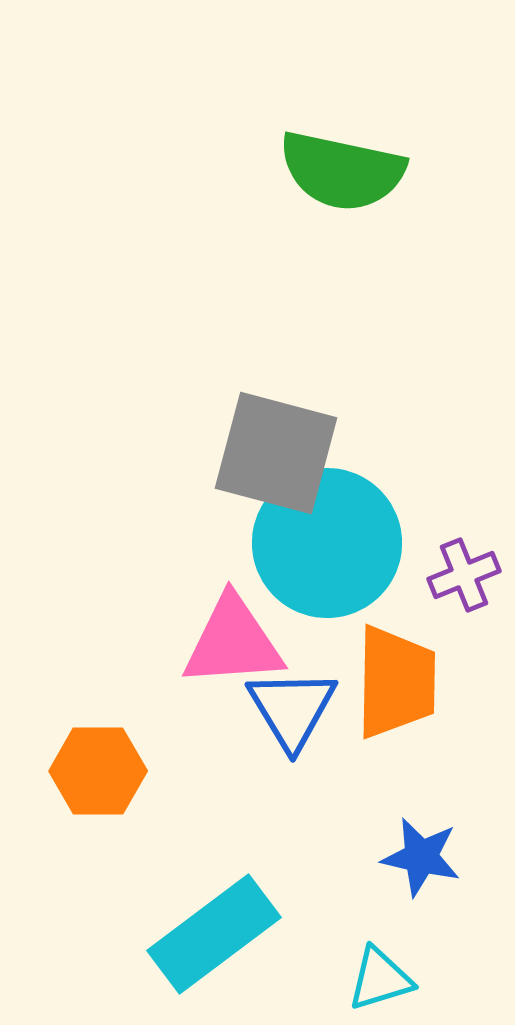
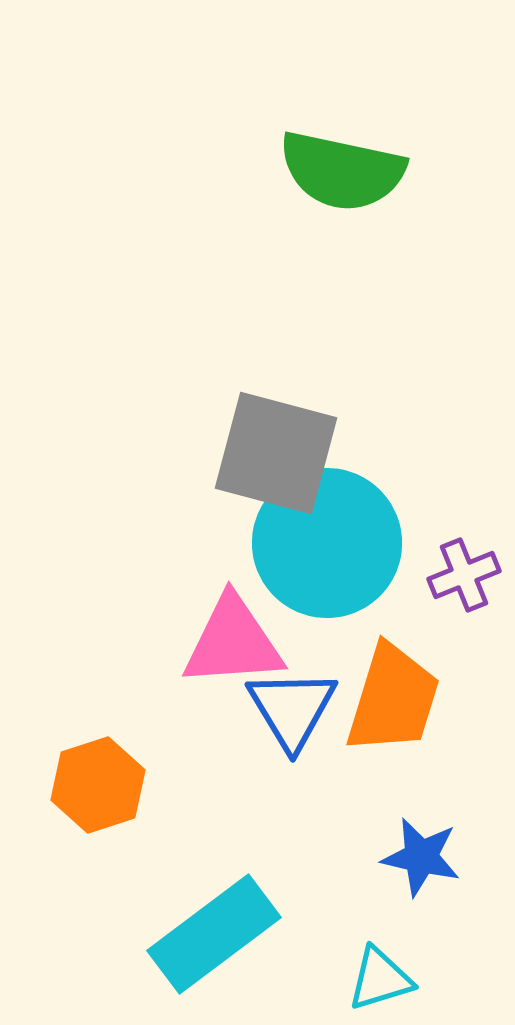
orange trapezoid: moved 3 px left, 17 px down; rotated 16 degrees clockwise
orange hexagon: moved 14 px down; rotated 18 degrees counterclockwise
